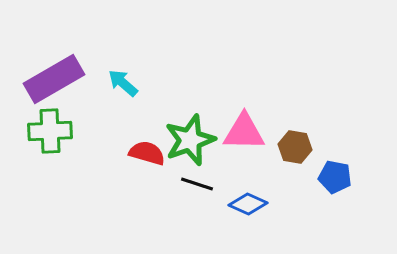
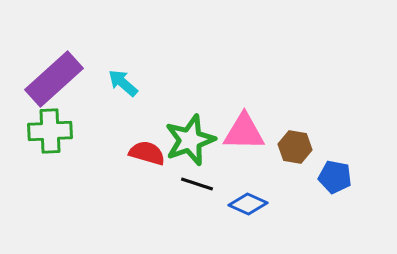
purple rectangle: rotated 12 degrees counterclockwise
